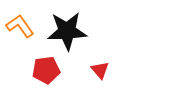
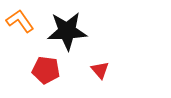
orange L-shape: moved 5 px up
red pentagon: rotated 16 degrees clockwise
